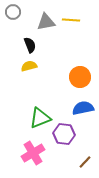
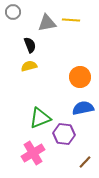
gray triangle: moved 1 px right, 1 px down
